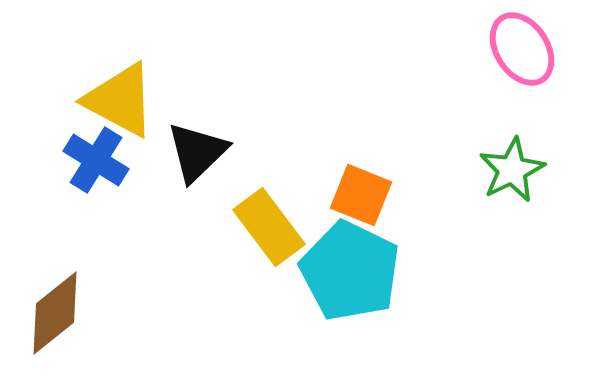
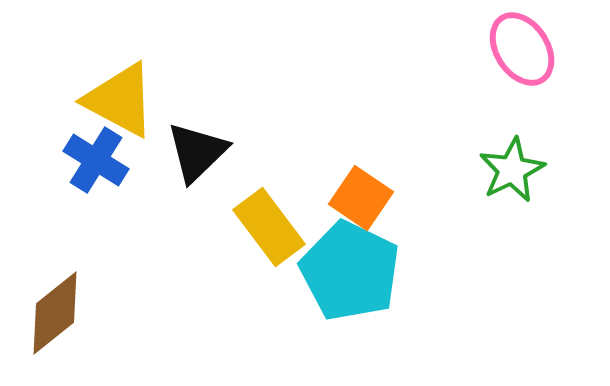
orange square: moved 3 px down; rotated 12 degrees clockwise
